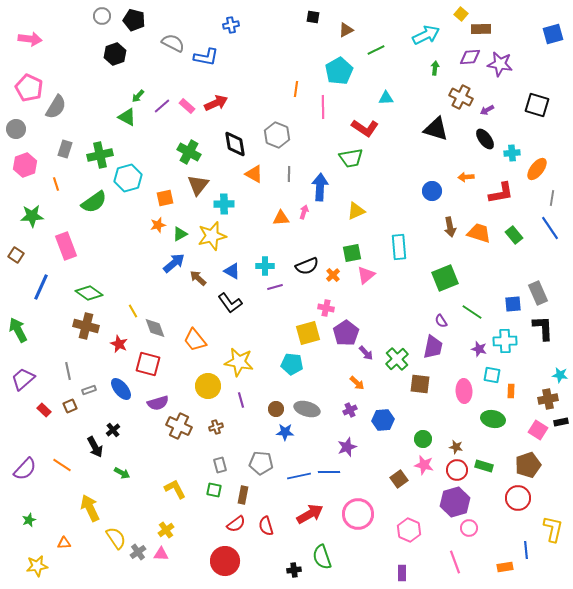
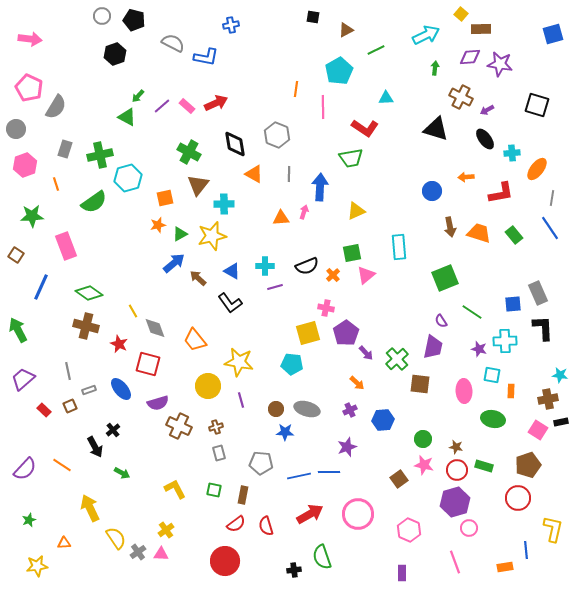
gray rectangle at (220, 465): moved 1 px left, 12 px up
